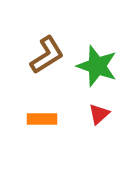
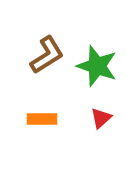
red triangle: moved 2 px right, 4 px down
